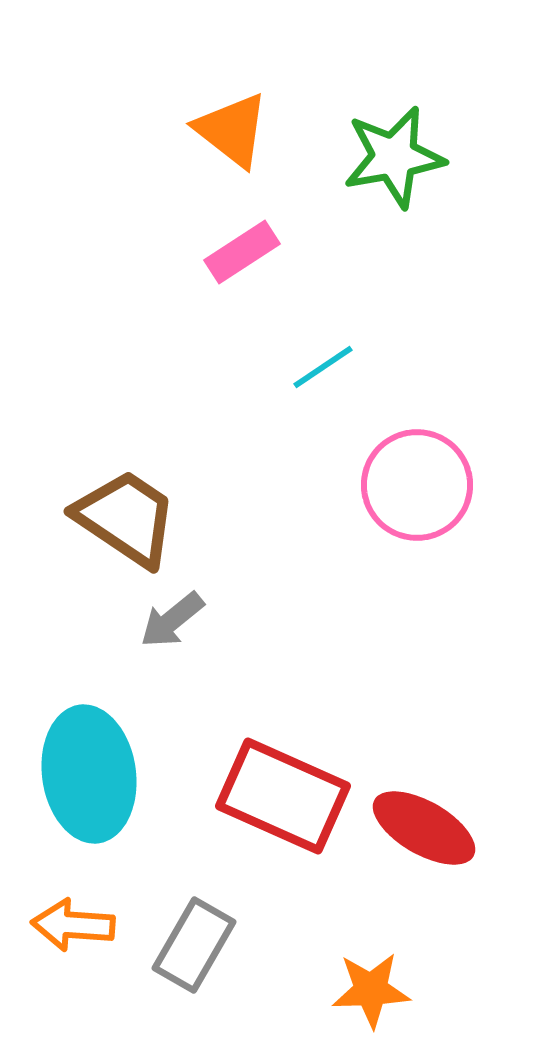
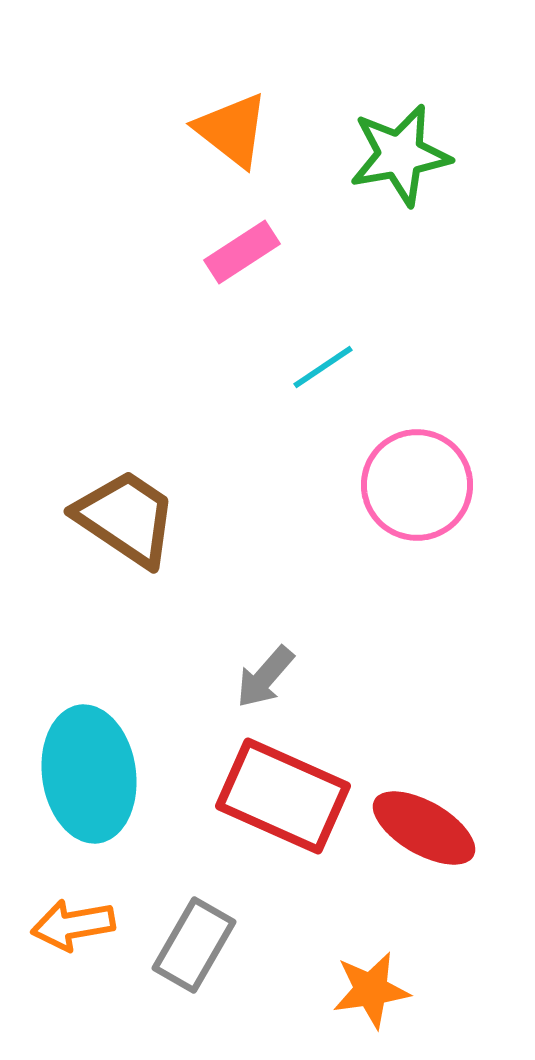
green star: moved 6 px right, 2 px up
gray arrow: moved 93 px right, 57 px down; rotated 10 degrees counterclockwise
orange arrow: rotated 14 degrees counterclockwise
orange star: rotated 6 degrees counterclockwise
